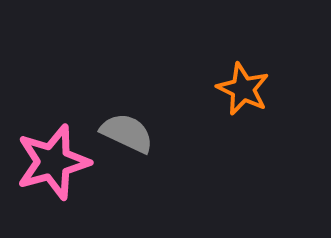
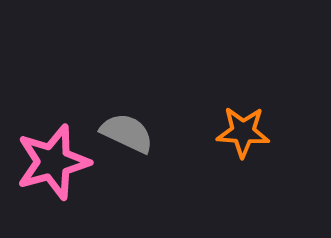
orange star: moved 43 px down; rotated 22 degrees counterclockwise
